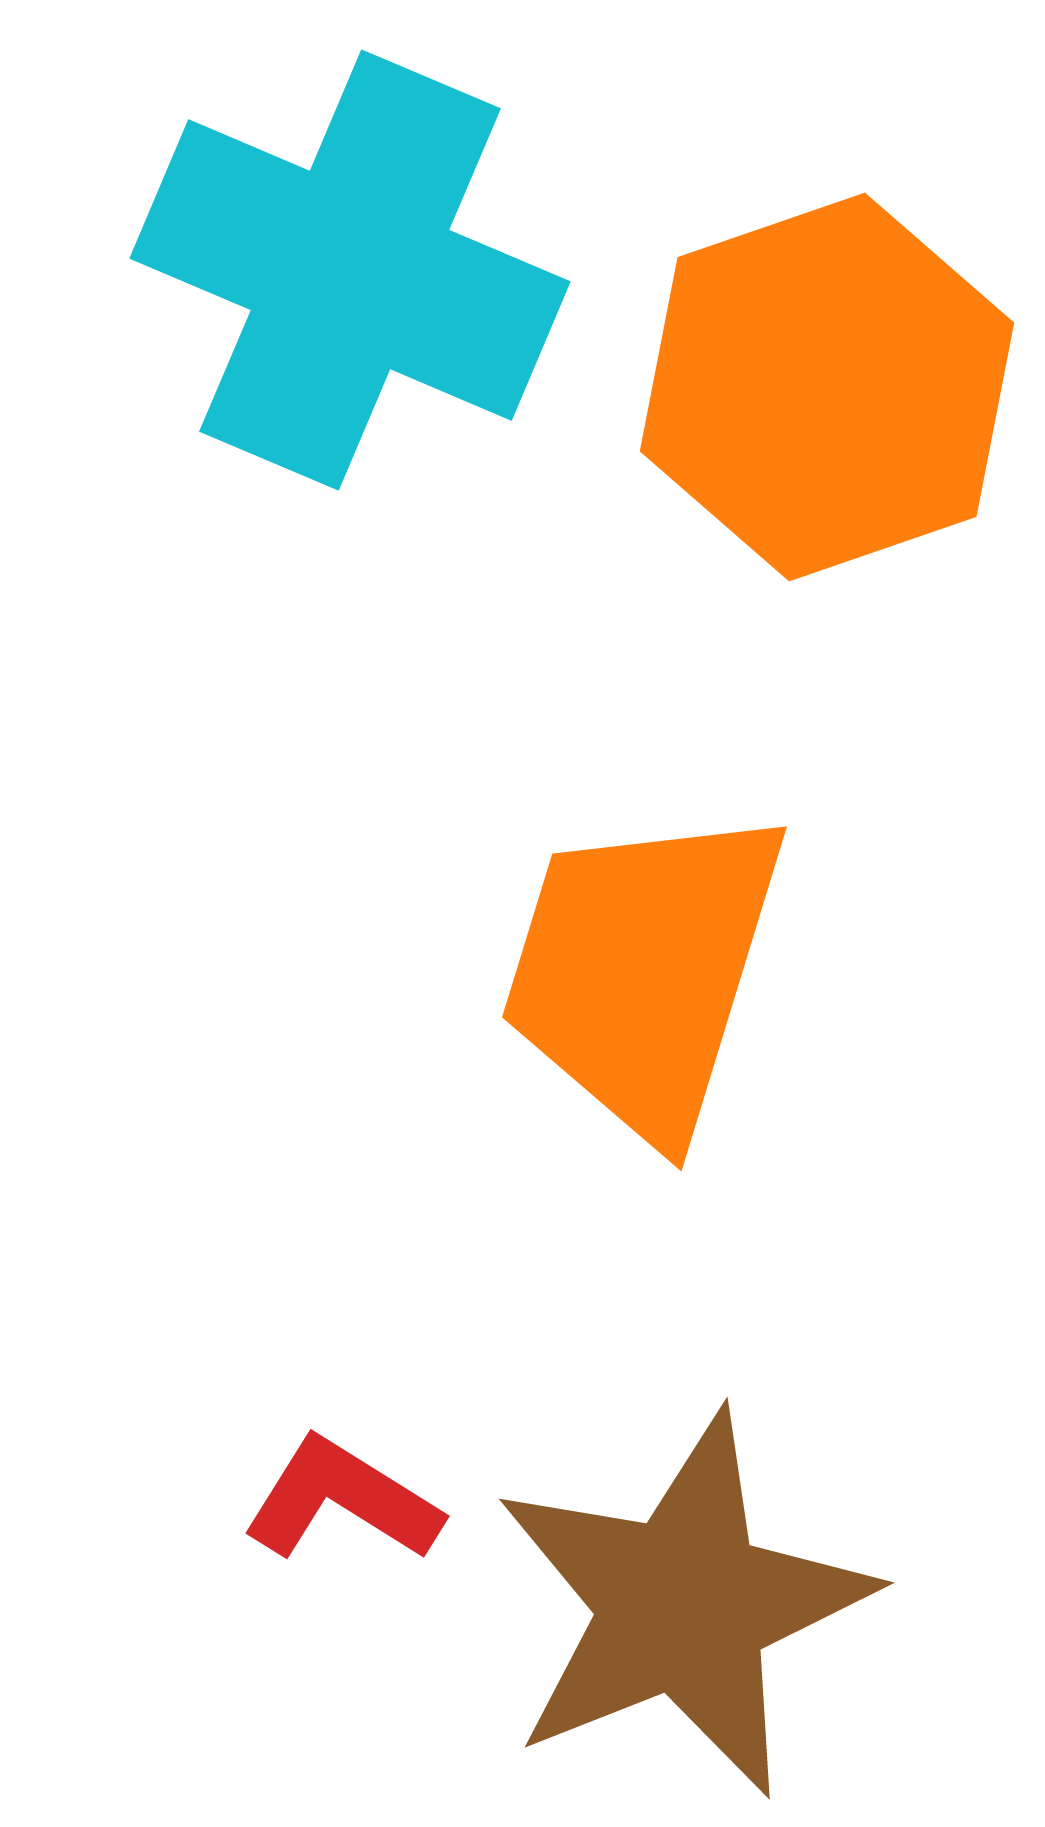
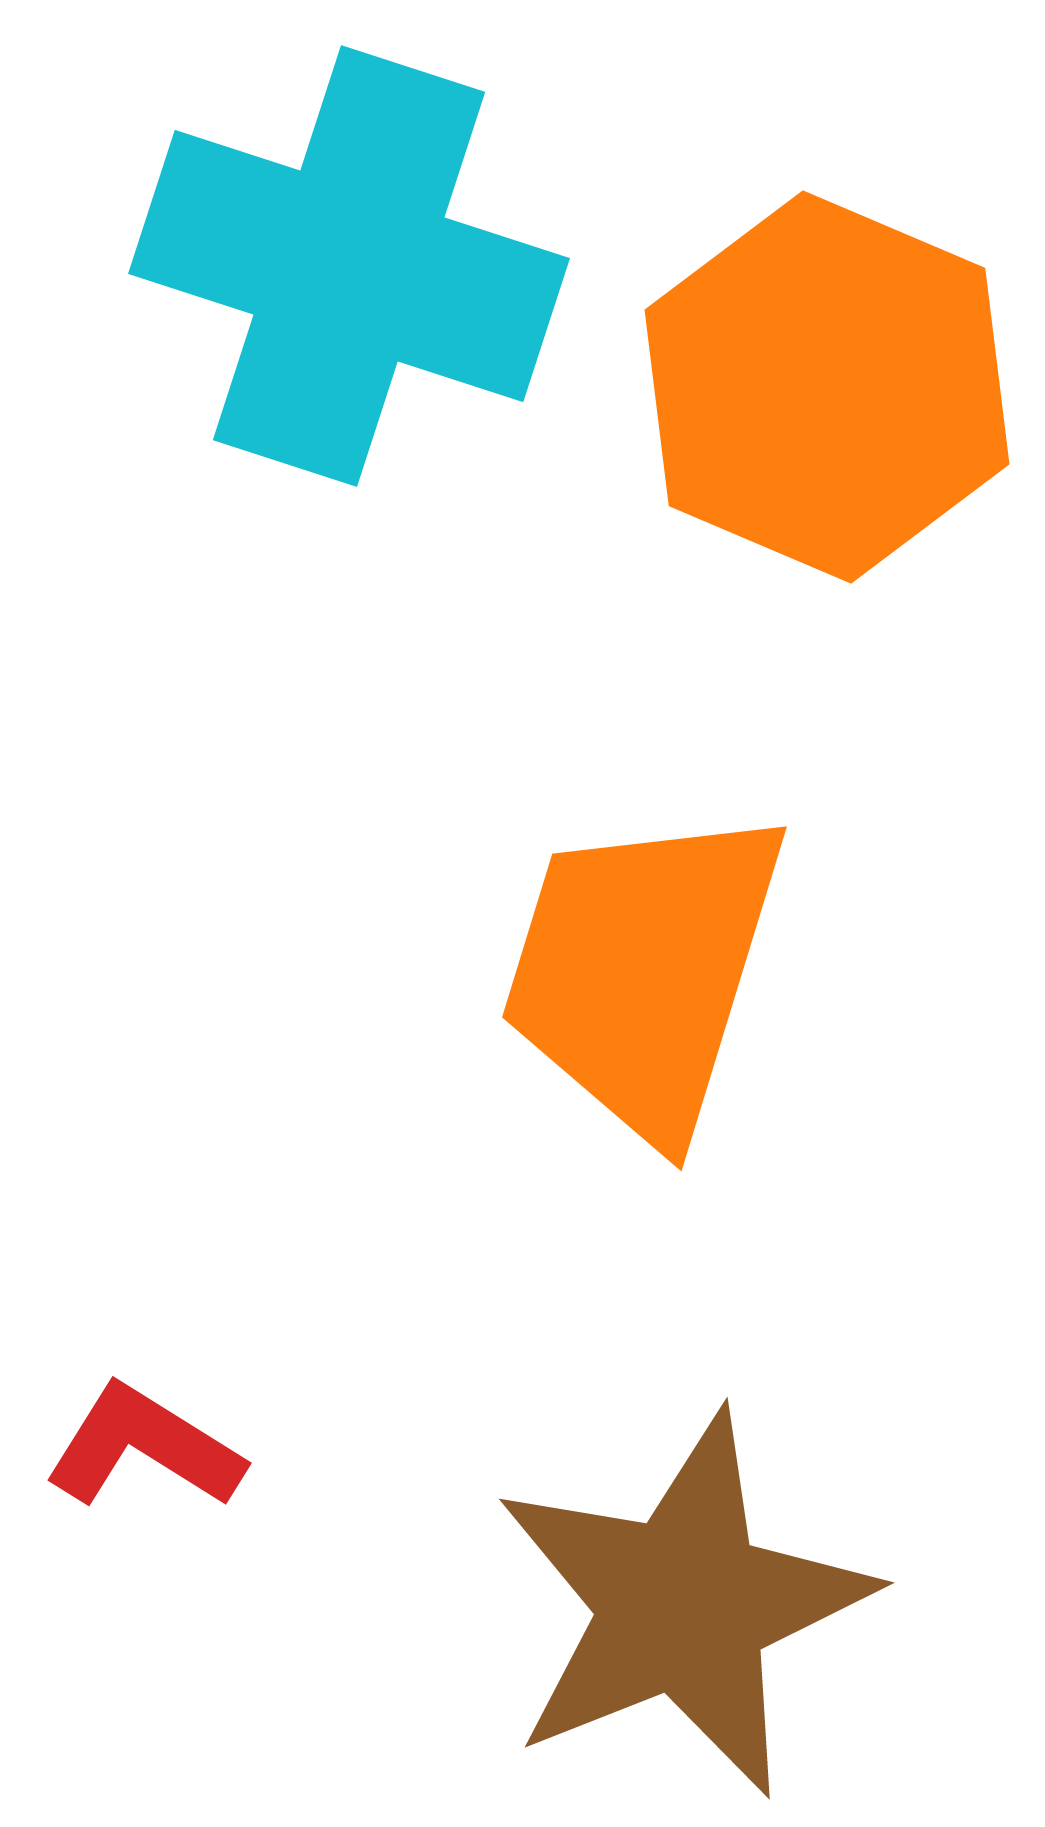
cyan cross: moved 1 px left, 4 px up; rotated 5 degrees counterclockwise
orange hexagon: rotated 18 degrees counterclockwise
red L-shape: moved 198 px left, 53 px up
